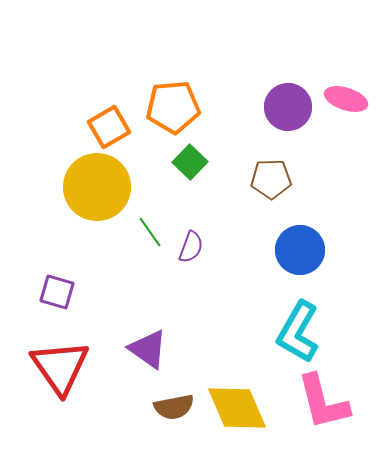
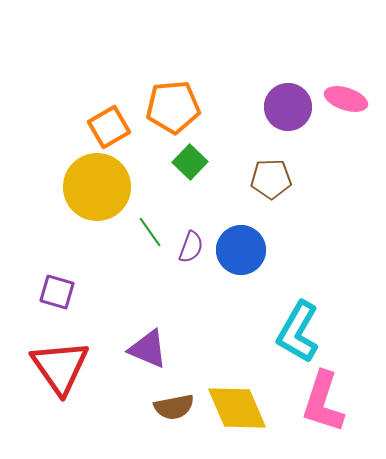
blue circle: moved 59 px left
purple triangle: rotated 12 degrees counterclockwise
pink L-shape: rotated 32 degrees clockwise
